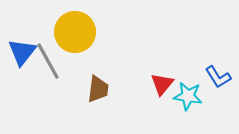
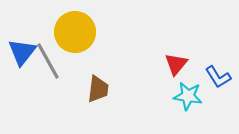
red triangle: moved 14 px right, 20 px up
